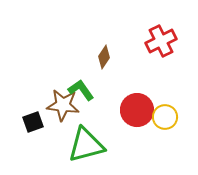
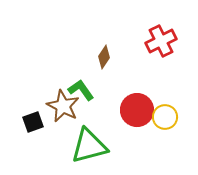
brown star: moved 1 px down; rotated 20 degrees clockwise
green triangle: moved 3 px right, 1 px down
